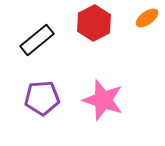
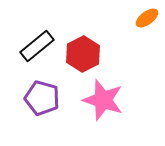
red hexagon: moved 11 px left, 31 px down
black rectangle: moved 6 px down
purple pentagon: rotated 20 degrees clockwise
